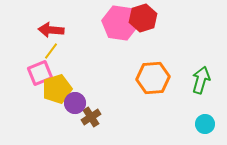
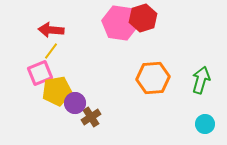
yellow pentagon: moved 2 px down; rotated 8 degrees clockwise
